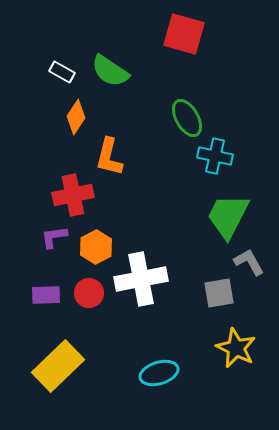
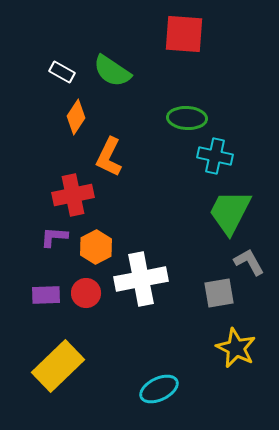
red square: rotated 12 degrees counterclockwise
green semicircle: moved 2 px right
green ellipse: rotated 57 degrees counterclockwise
orange L-shape: rotated 12 degrees clockwise
green trapezoid: moved 2 px right, 4 px up
purple L-shape: rotated 12 degrees clockwise
red circle: moved 3 px left
cyan ellipse: moved 16 px down; rotated 9 degrees counterclockwise
